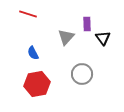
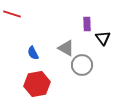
red line: moved 16 px left
gray triangle: moved 11 px down; rotated 42 degrees counterclockwise
gray circle: moved 9 px up
